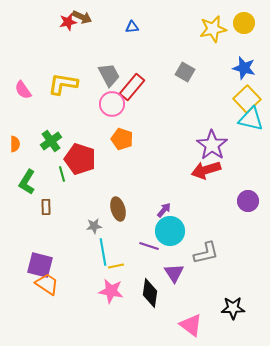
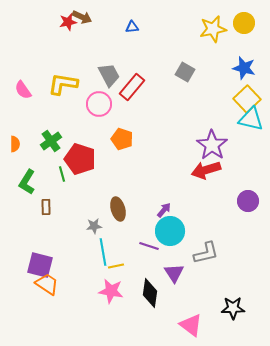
pink circle: moved 13 px left
